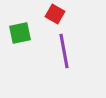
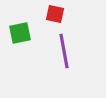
red square: rotated 18 degrees counterclockwise
